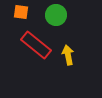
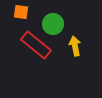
green circle: moved 3 px left, 9 px down
yellow arrow: moved 7 px right, 9 px up
